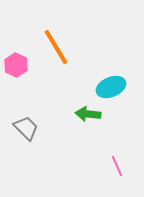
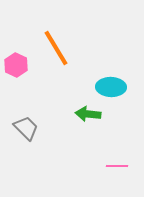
orange line: moved 1 px down
cyan ellipse: rotated 24 degrees clockwise
pink line: rotated 65 degrees counterclockwise
